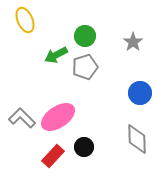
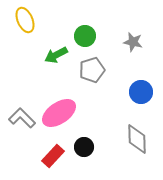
gray star: rotated 24 degrees counterclockwise
gray pentagon: moved 7 px right, 3 px down
blue circle: moved 1 px right, 1 px up
pink ellipse: moved 1 px right, 4 px up
